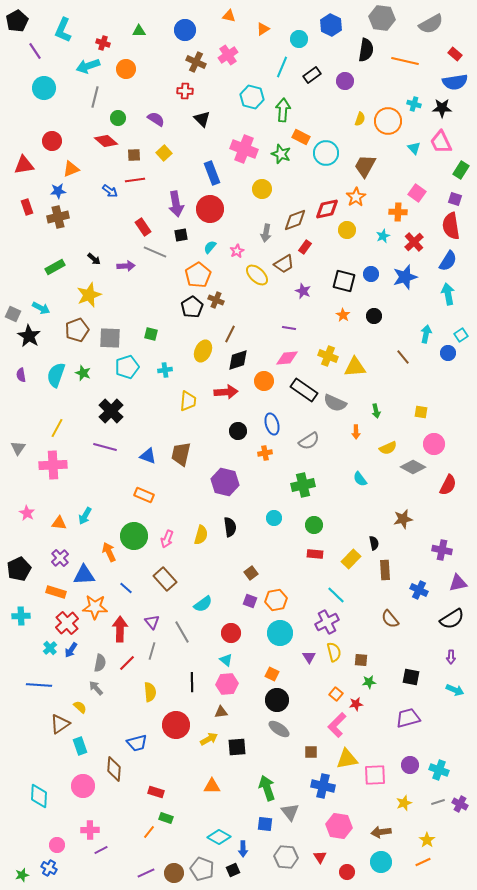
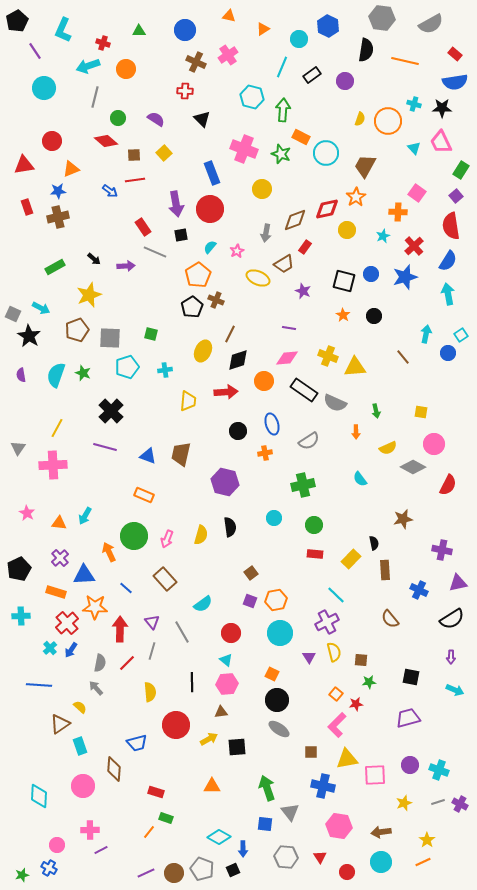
blue hexagon at (331, 25): moved 3 px left, 1 px down
purple square at (455, 199): moved 1 px right, 3 px up; rotated 32 degrees clockwise
red cross at (414, 242): moved 4 px down
yellow ellipse at (257, 275): moved 1 px right, 3 px down; rotated 20 degrees counterclockwise
